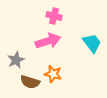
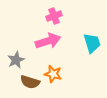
pink cross: rotated 35 degrees counterclockwise
cyan trapezoid: rotated 20 degrees clockwise
